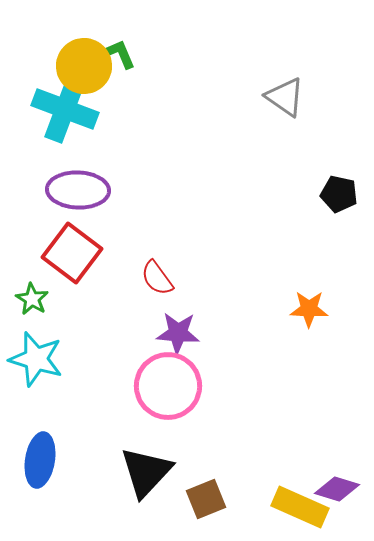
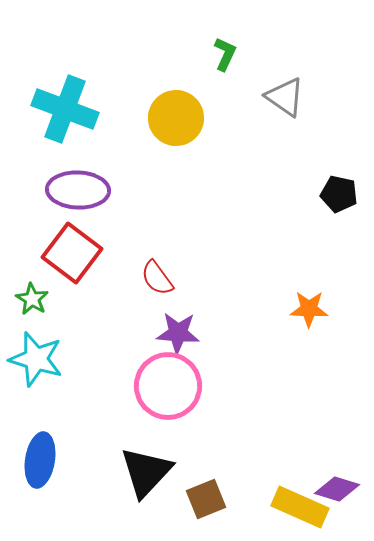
green L-shape: moved 105 px right; rotated 48 degrees clockwise
yellow circle: moved 92 px right, 52 px down
